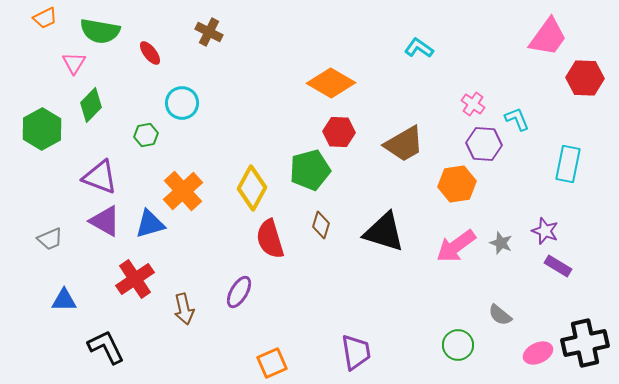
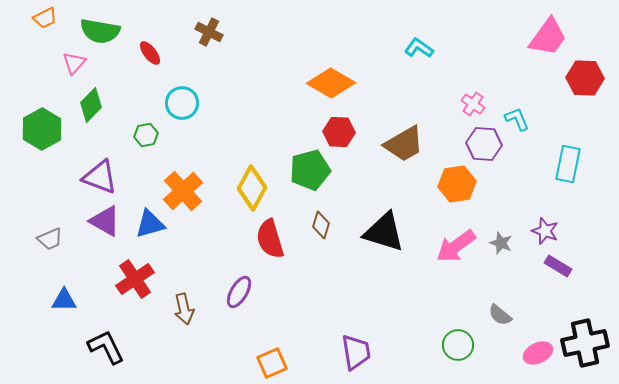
pink triangle at (74, 63): rotated 10 degrees clockwise
